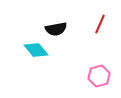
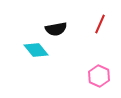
pink hexagon: rotated 20 degrees counterclockwise
